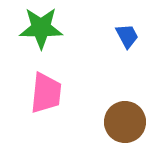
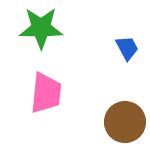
blue trapezoid: moved 12 px down
